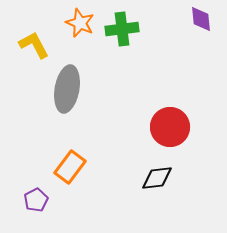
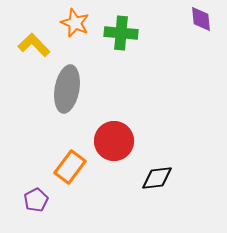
orange star: moved 5 px left
green cross: moved 1 px left, 4 px down; rotated 12 degrees clockwise
yellow L-shape: rotated 16 degrees counterclockwise
red circle: moved 56 px left, 14 px down
